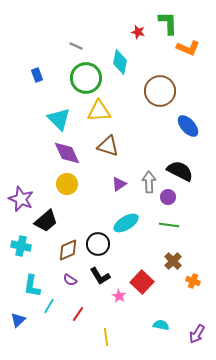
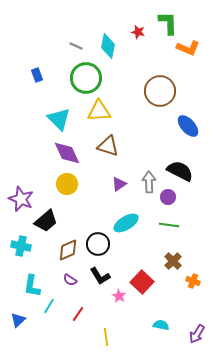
cyan diamond: moved 12 px left, 16 px up
